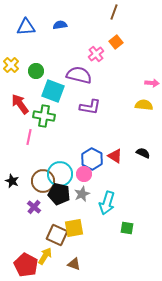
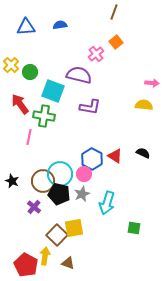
green circle: moved 6 px left, 1 px down
green square: moved 7 px right
brown square: rotated 20 degrees clockwise
yellow arrow: rotated 24 degrees counterclockwise
brown triangle: moved 6 px left, 1 px up
